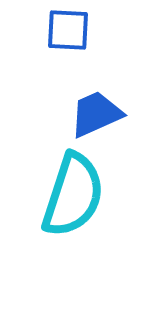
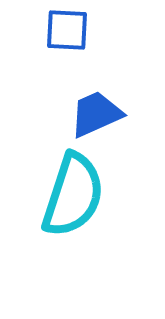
blue square: moved 1 px left
